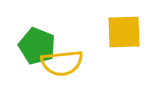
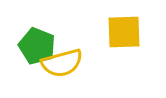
yellow semicircle: rotated 9 degrees counterclockwise
